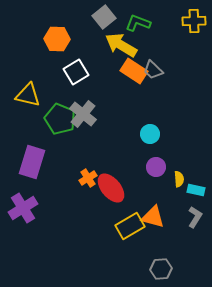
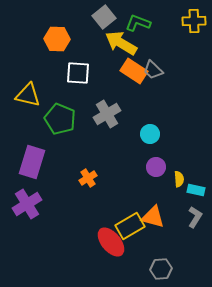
yellow arrow: moved 2 px up
white square: moved 2 px right, 1 px down; rotated 35 degrees clockwise
gray cross: moved 24 px right; rotated 20 degrees clockwise
red ellipse: moved 54 px down
purple cross: moved 4 px right, 4 px up
